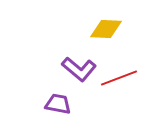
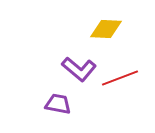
red line: moved 1 px right
